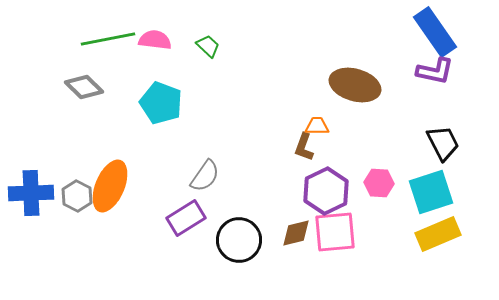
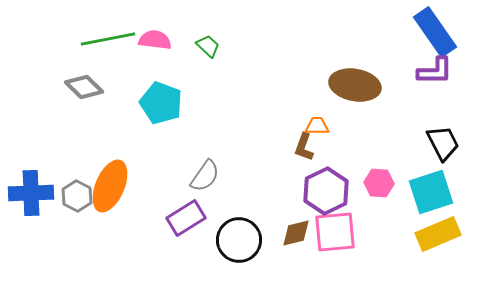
purple L-shape: rotated 12 degrees counterclockwise
brown ellipse: rotated 6 degrees counterclockwise
